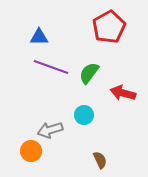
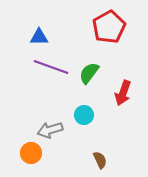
red arrow: rotated 85 degrees counterclockwise
orange circle: moved 2 px down
